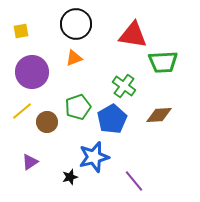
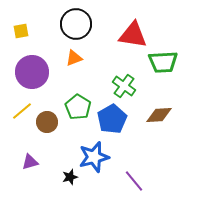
green pentagon: rotated 20 degrees counterclockwise
purple triangle: rotated 18 degrees clockwise
